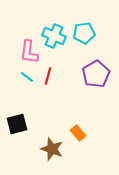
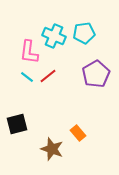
red line: rotated 36 degrees clockwise
